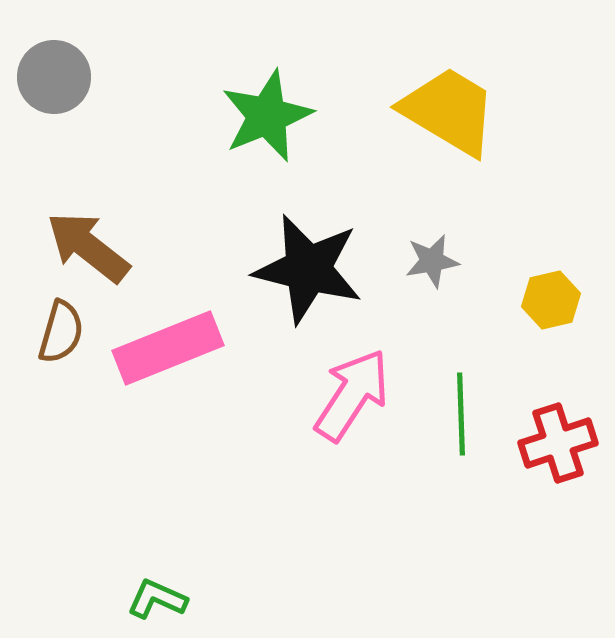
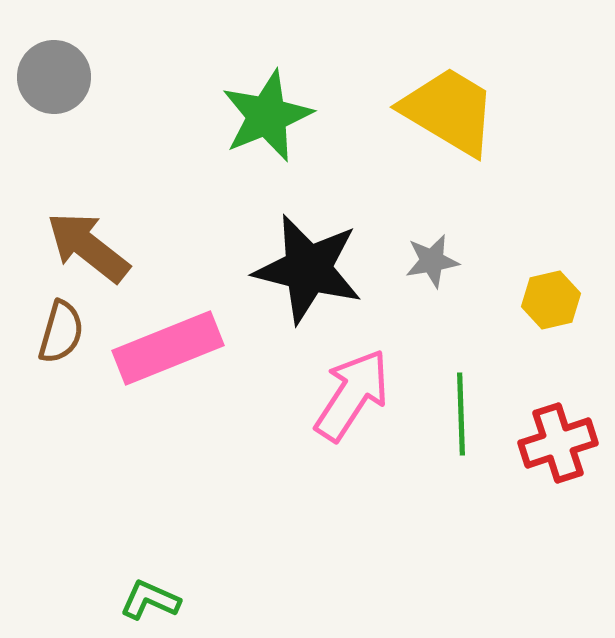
green L-shape: moved 7 px left, 1 px down
